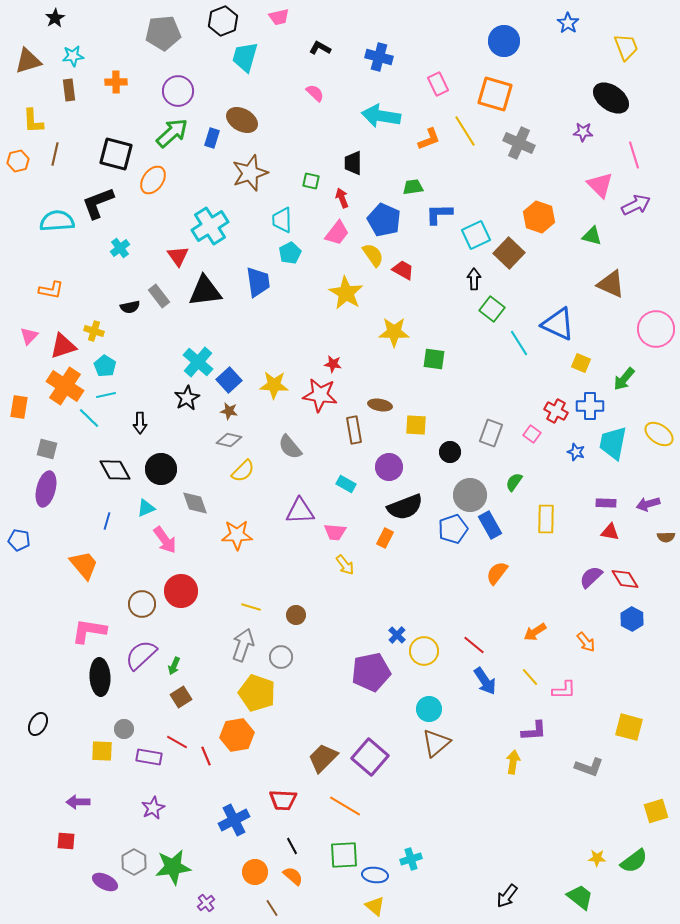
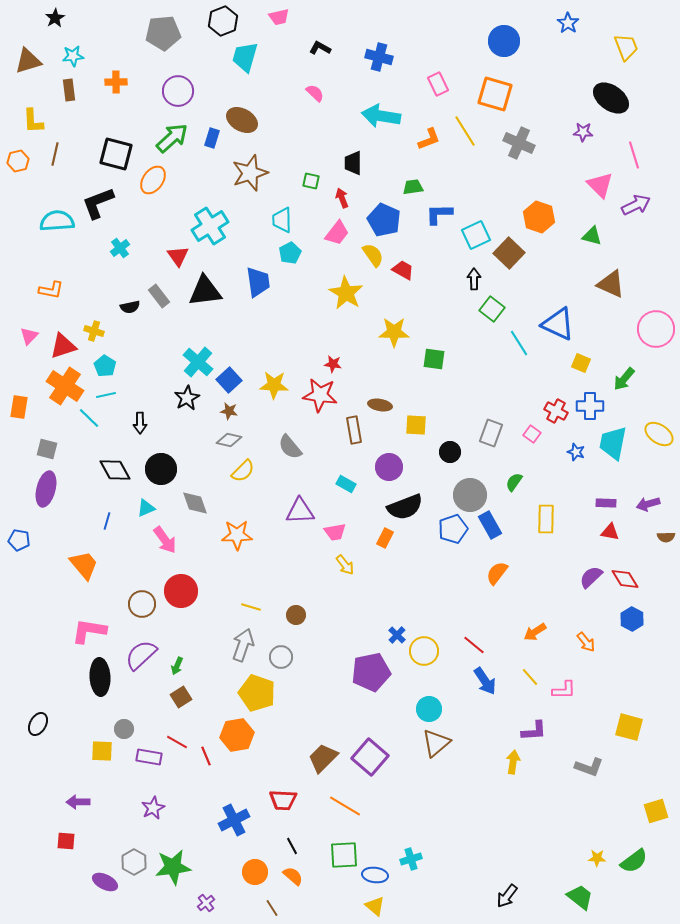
green arrow at (172, 133): moved 5 px down
pink trapezoid at (335, 532): rotated 15 degrees counterclockwise
green arrow at (174, 666): moved 3 px right
